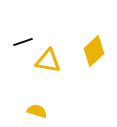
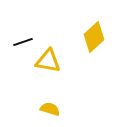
yellow diamond: moved 14 px up
yellow semicircle: moved 13 px right, 2 px up
